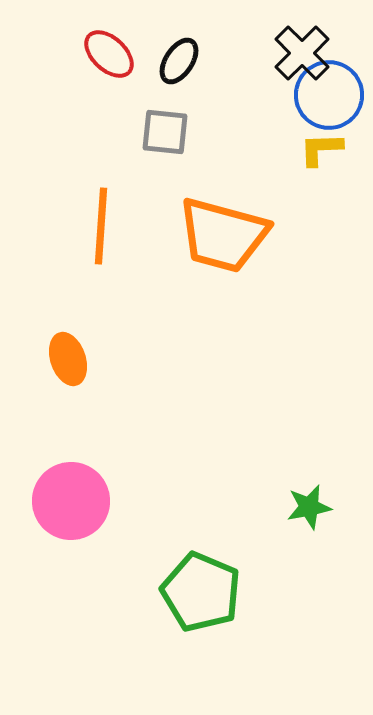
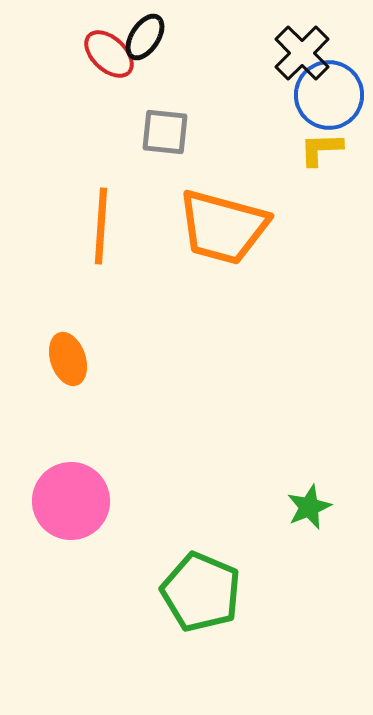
black ellipse: moved 34 px left, 24 px up
orange trapezoid: moved 8 px up
green star: rotated 12 degrees counterclockwise
